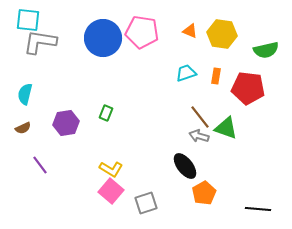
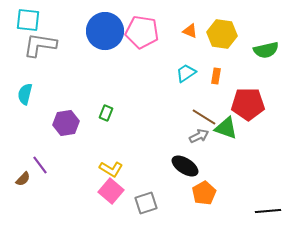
blue circle: moved 2 px right, 7 px up
gray L-shape: moved 3 px down
cyan trapezoid: rotated 15 degrees counterclockwise
red pentagon: moved 16 px down; rotated 8 degrees counterclockwise
brown line: moved 4 px right; rotated 20 degrees counterclockwise
brown semicircle: moved 51 px down; rotated 21 degrees counterclockwise
gray arrow: rotated 138 degrees clockwise
black ellipse: rotated 20 degrees counterclockwise
black line: moved 10 px right, 2 px down; rotated 10 degrees counterclockwise
